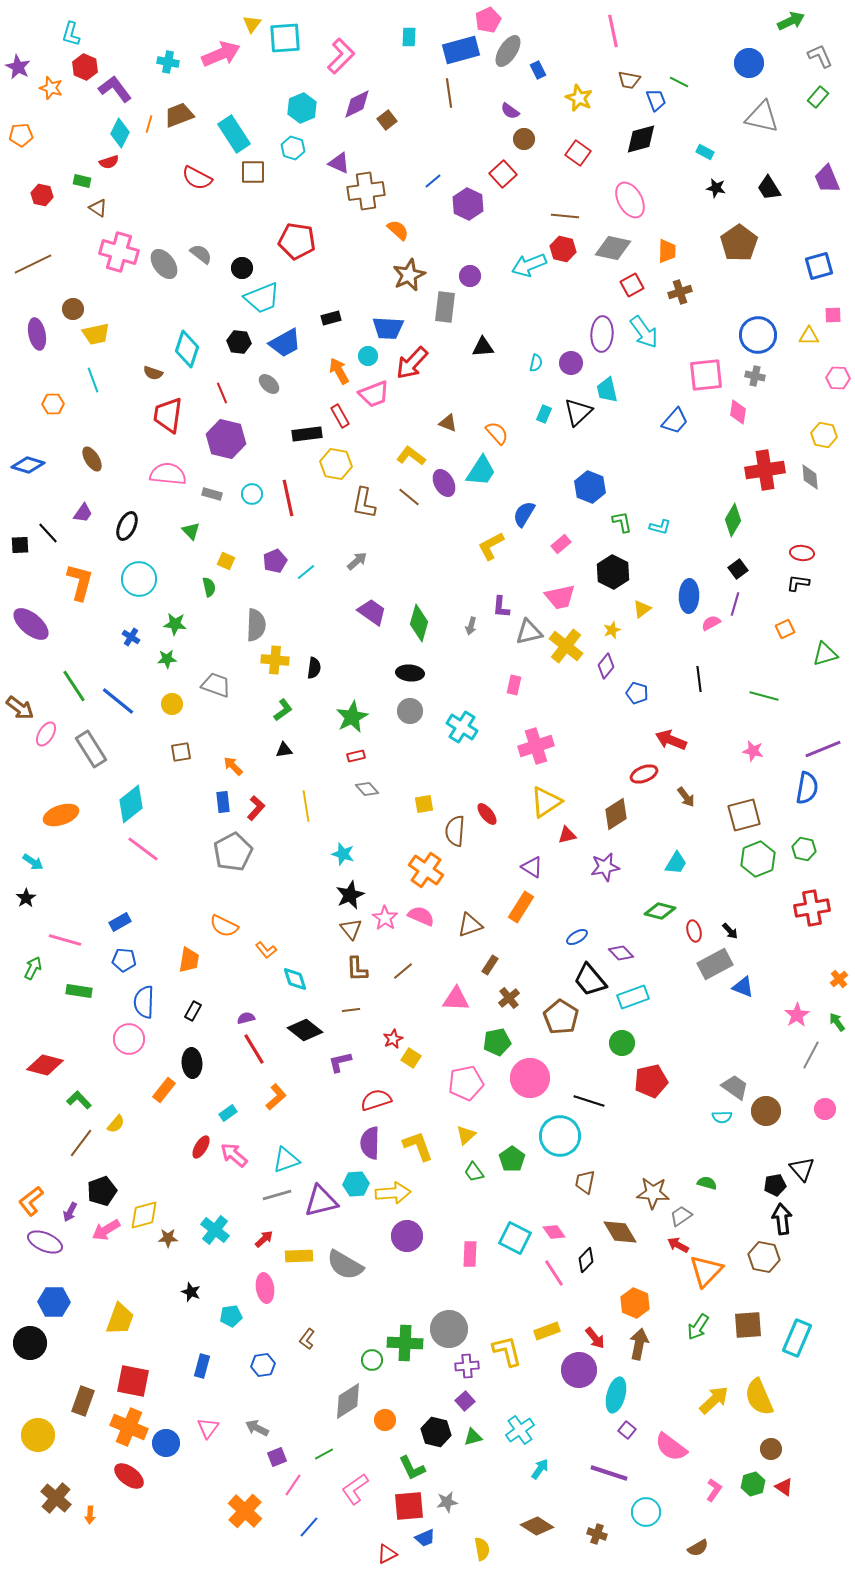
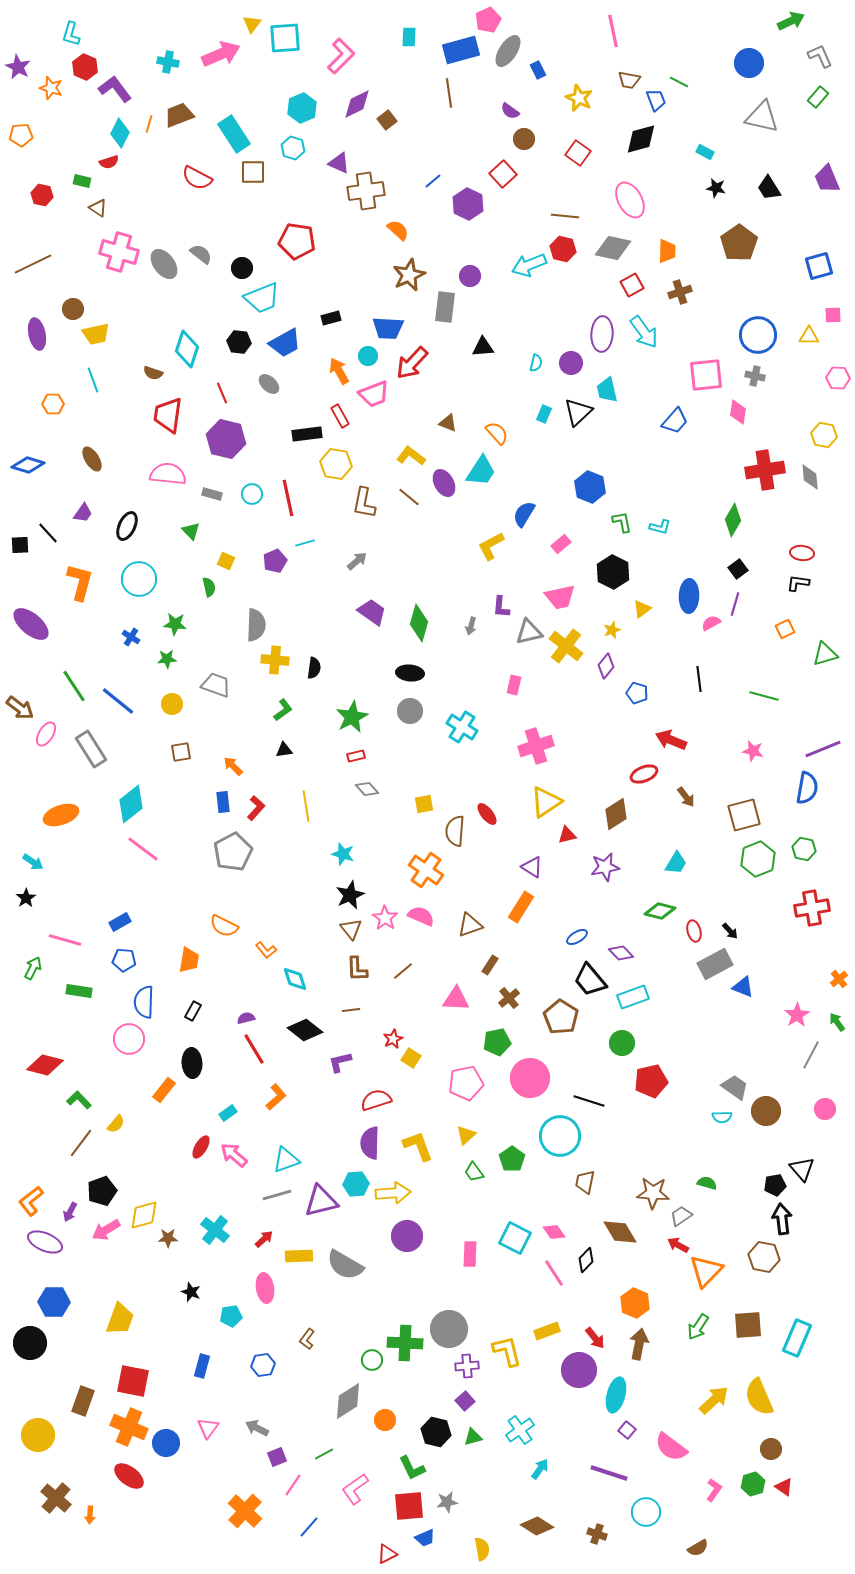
cyan line at (306, 572): moved 1 px left, 29 px up; rotated 24 degrees clockwise
